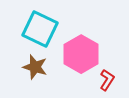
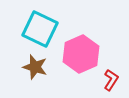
pink hexagon: rotated 6 degrees clockwise
red L-shape: moved 4 px right
